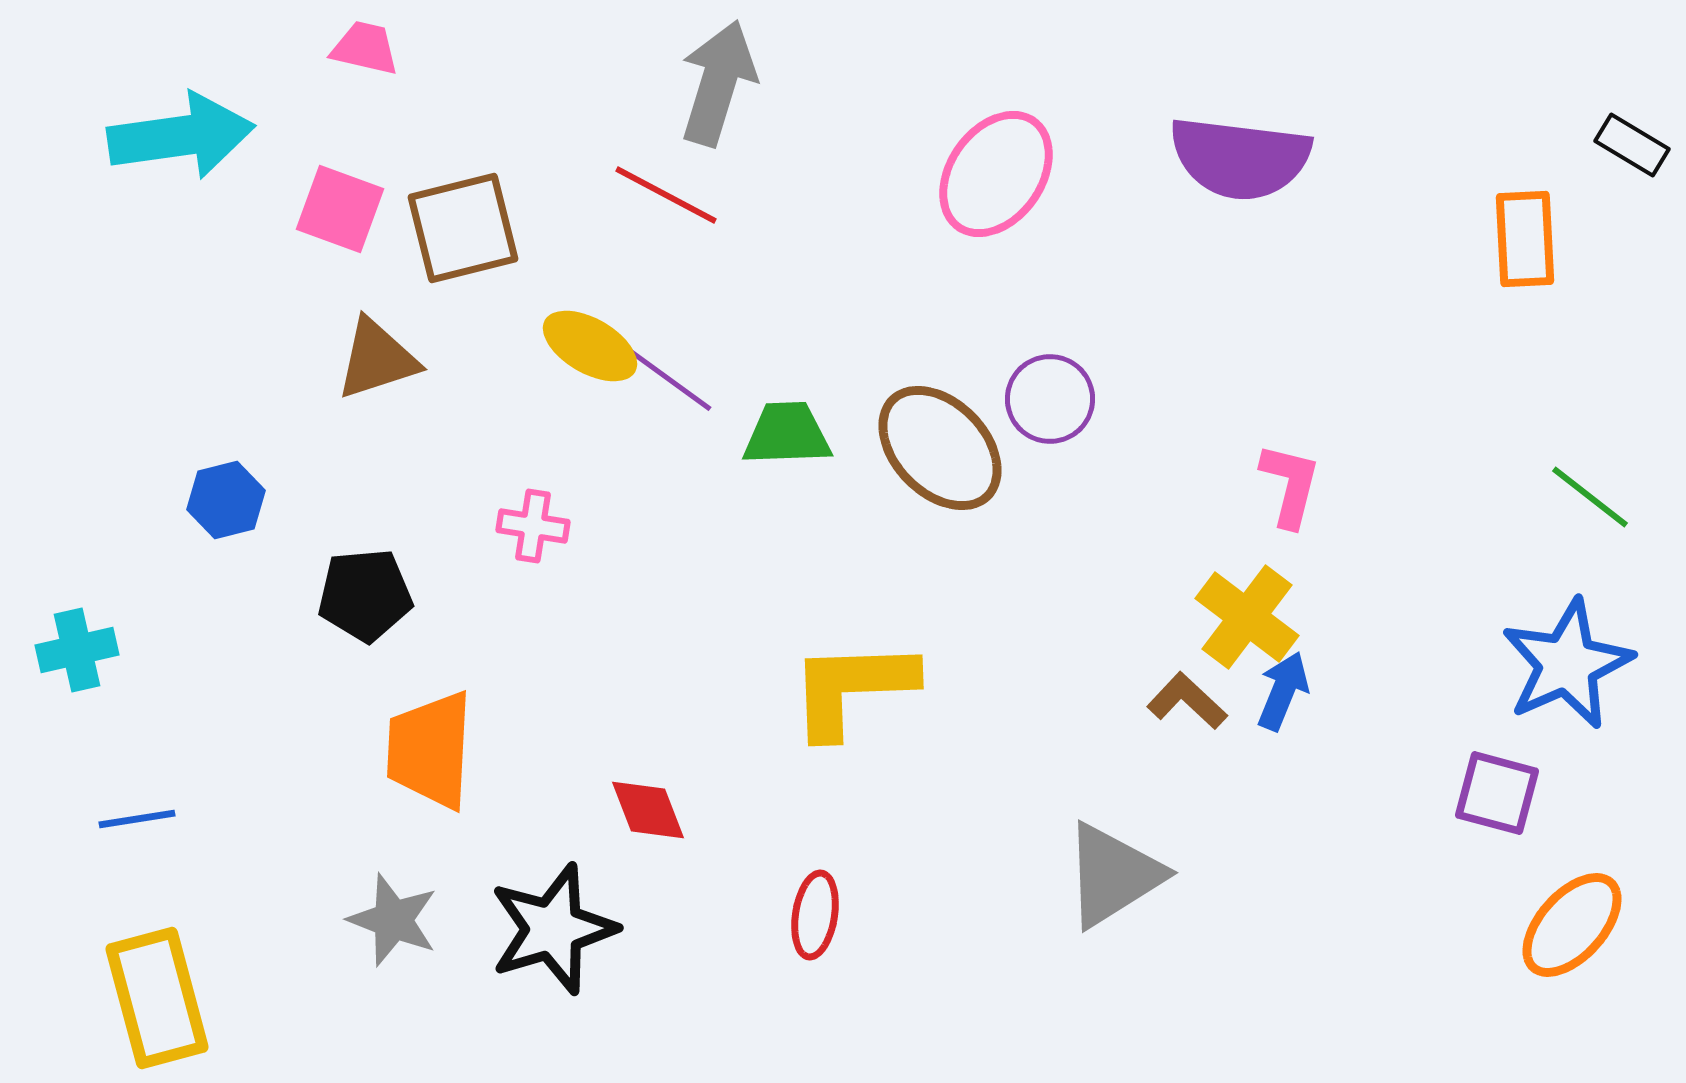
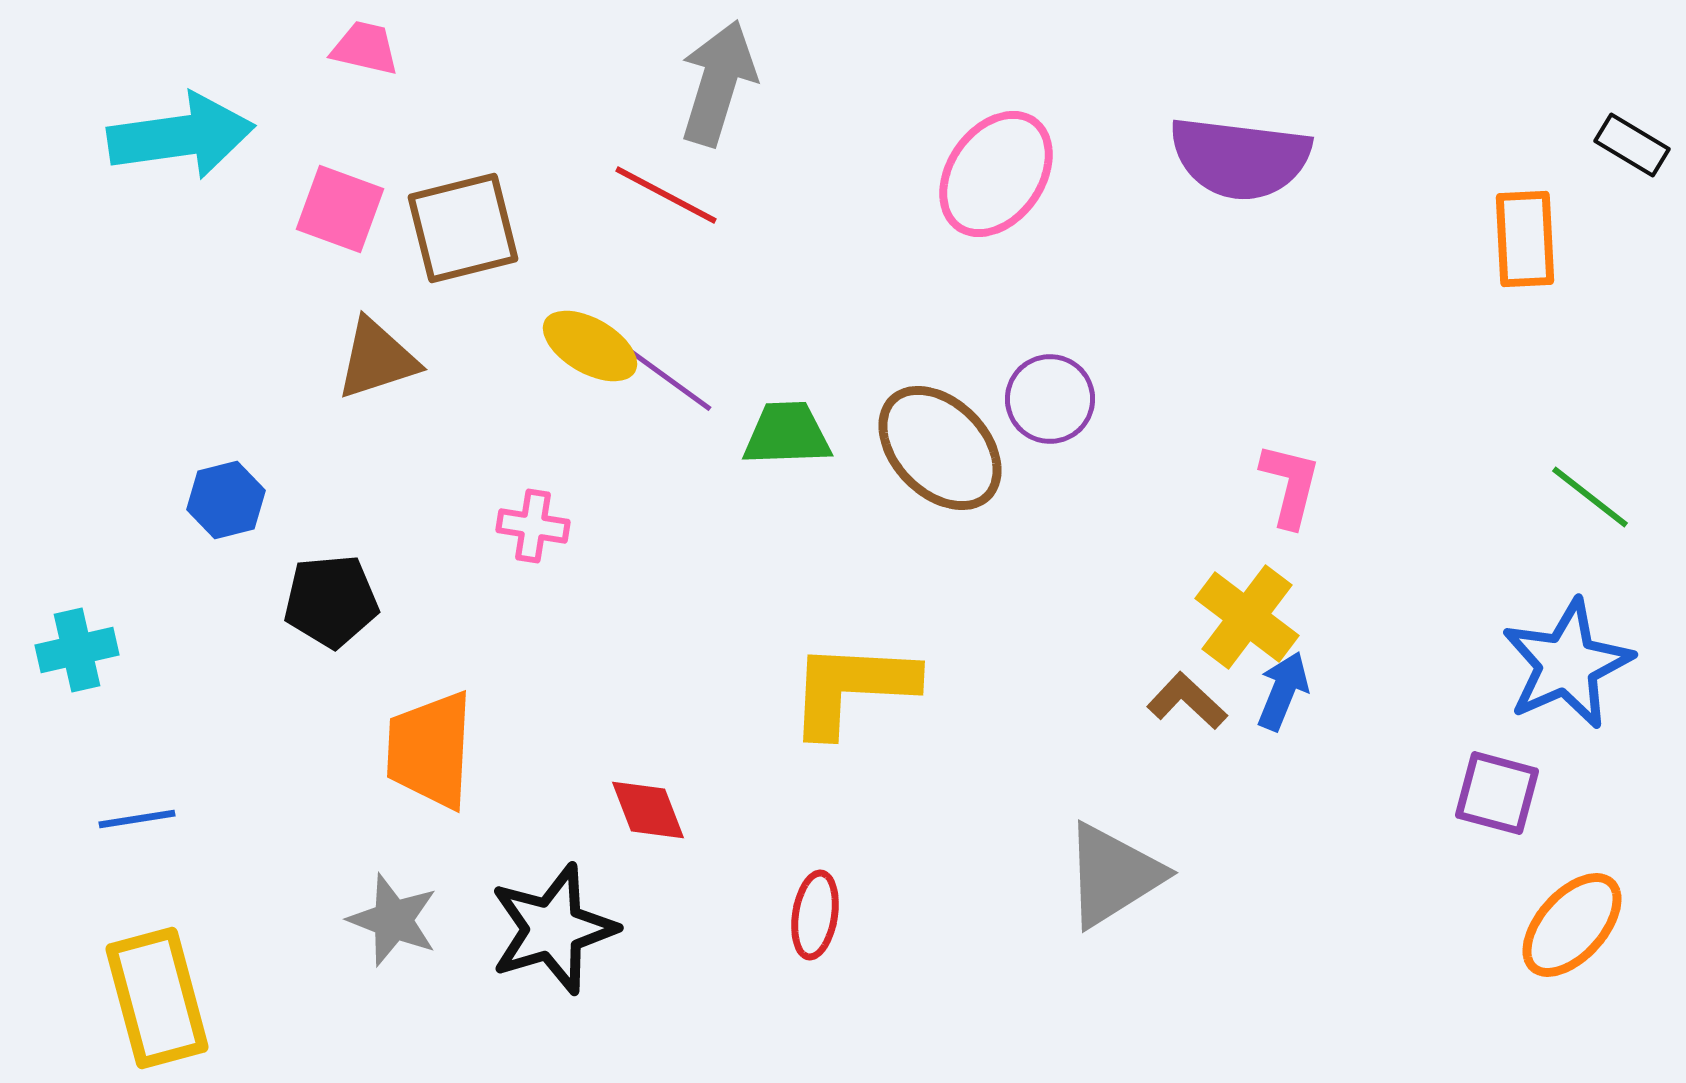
black pentagon: moved 34 px left, 6 px down
yellow L-shape: rotated 5 degrees clockwise
